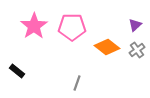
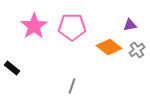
purple triangle: moved 5 px left; rotated 32 degrees clockwise
orange diamond: moved 2 px right
black rectangle: moved 5 px left, 3 px up
gray line: moved 5 px left, 3 px down
